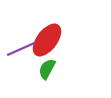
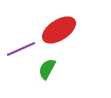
red ellipse: moved 12 px right, 10 px up; rotated 20 degrees clockwise
